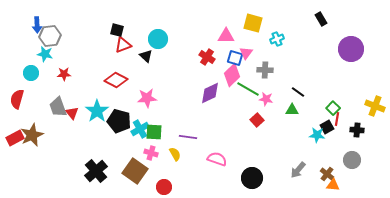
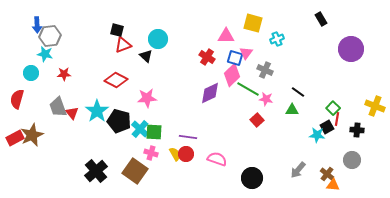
gray cross at (265, 70): rotated 21 degrees clockwise
cyan cross at (140, 129): rotated 18 degrees counterclockwise
red circle at (164, 187): moved 22 px right, 33 px up
